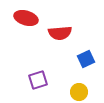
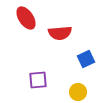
red ellipse: rotated 40 degrees clockwise
purple square: rotated 12 degrees clockwise
yellow circle: moved 1 px left
